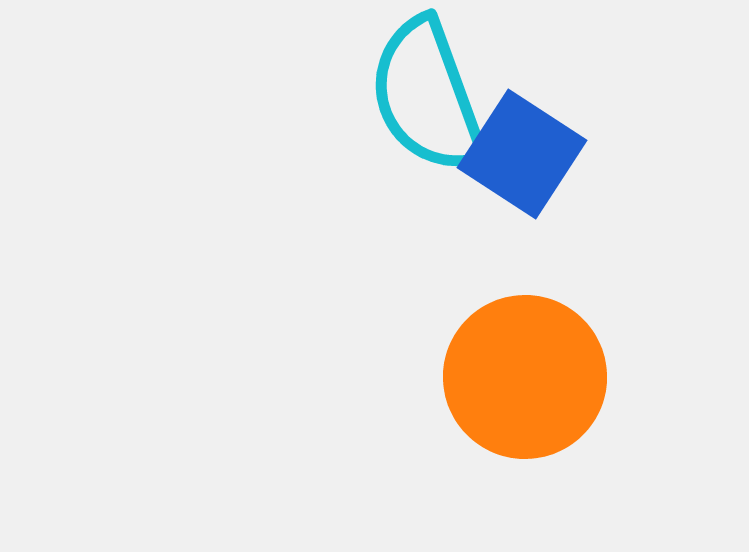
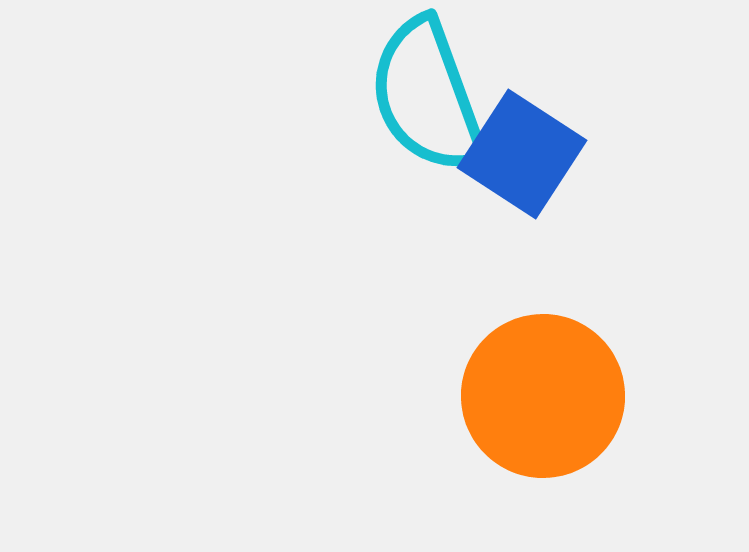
orange circle: moved 18 px right, 19 px down
